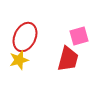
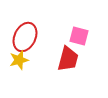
pink square: rotated 30 degrees clockwise
